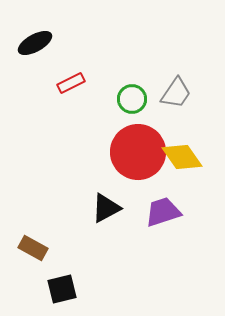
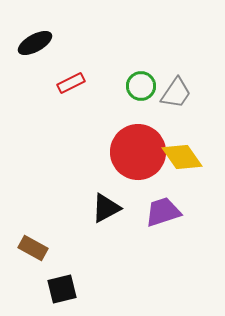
green circle: moved 9 px right, 13 px up
